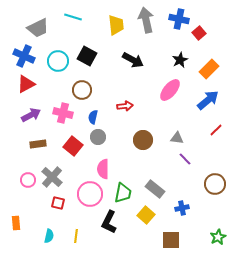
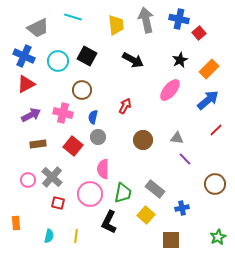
red arrow at (125, 106): rotated 56 degrees counterclockwise
